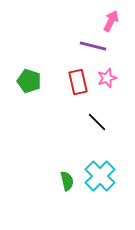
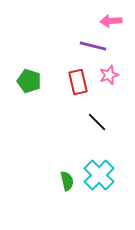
pink arrow: rotated 120 degrees counterclockwise
pink star: moved 2 px right, 3 px up
cyan cross: moved 1 px left, 1 px up
